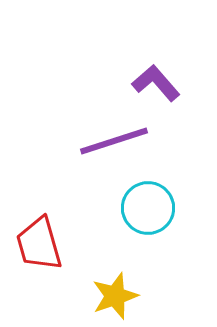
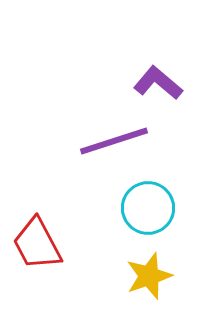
purple L-shape: moved 2 px right; rotated 9 degrees counterclockwise
red trapezoid: moved 2 px left; rotated 12 degrees counterclockwise
yellow star: moved 34 px right, 20 px up
